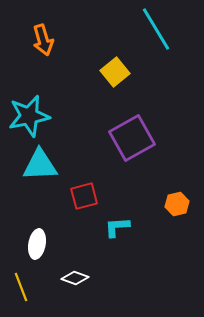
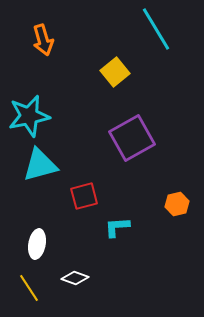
cyan triangle: rotated 12 degrees counterclockwise
yellow line: moved 8 px right, 1 px down; rotated 12 degrees counterclockwise
